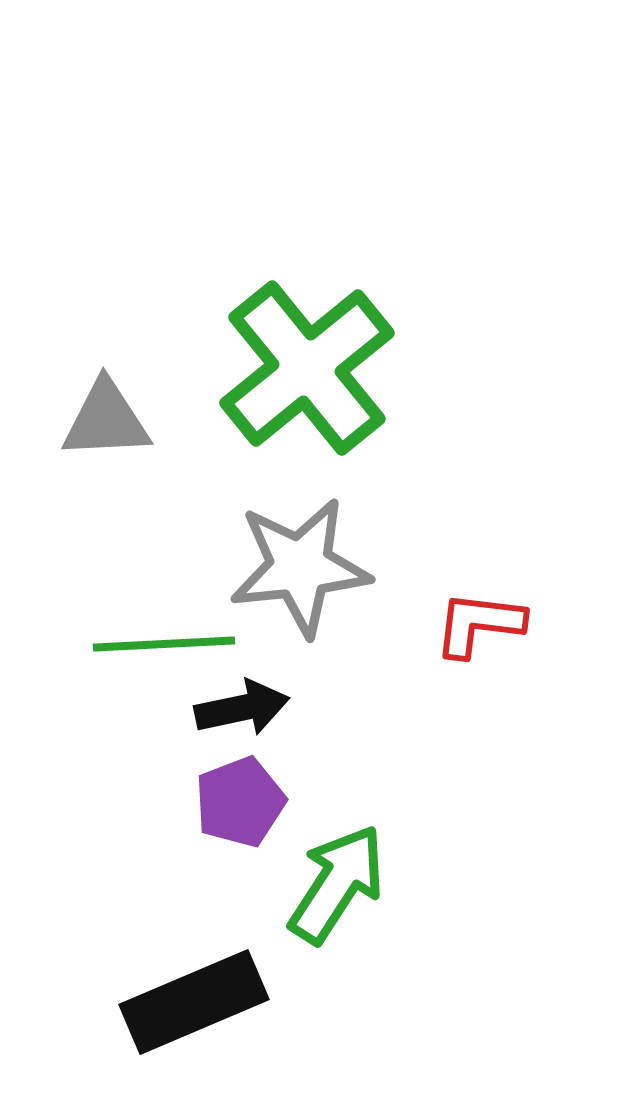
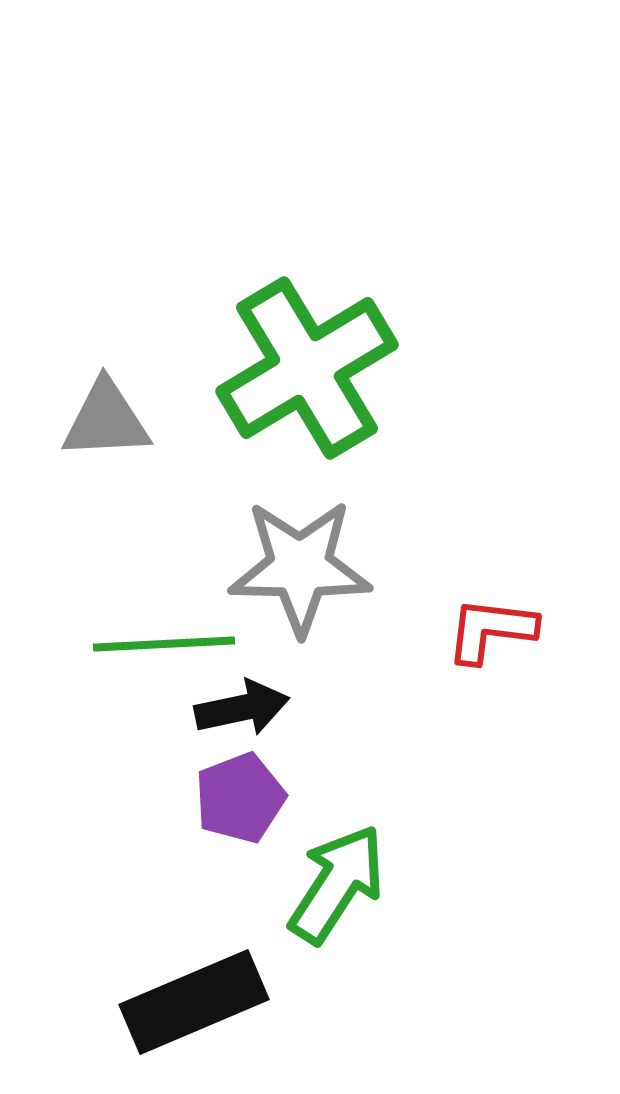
green cross: rotated 8 degrees clockwise
gray star: rotated 7 degrees clockwise
red L-shape: moved 12 px right, 6 px down
purple pentagon: moved 4 px up
